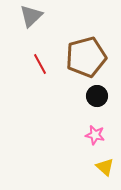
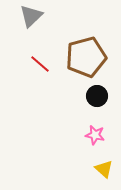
red line: rotated 20 degrees counterclockwise
yellow triangle: moved 1 px left, 2 px down
